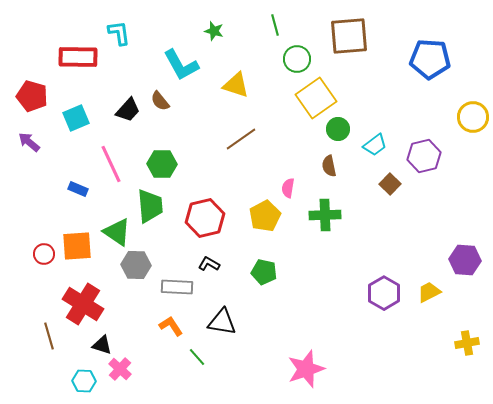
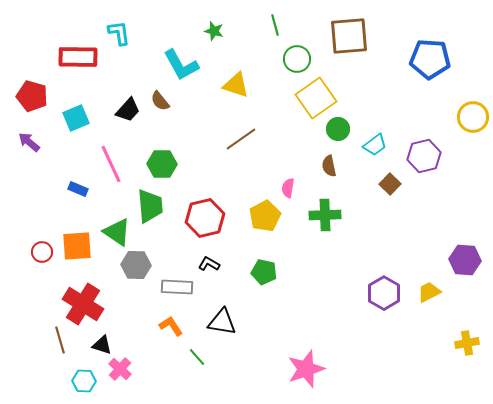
red circle at (44, 254): moved 2 px left, 2 px up
brown line at (49, 336): moved 11 px right, 4 px down
